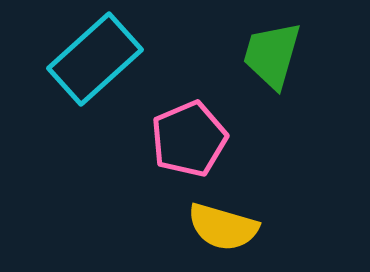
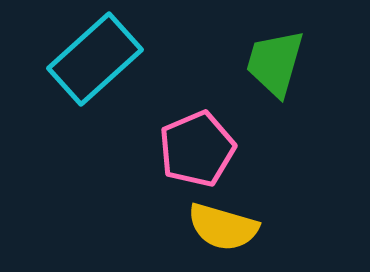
green trapezoid: moved 3 px right, 8 px down
pink pentagon: moved 8 px right, 10 px down
